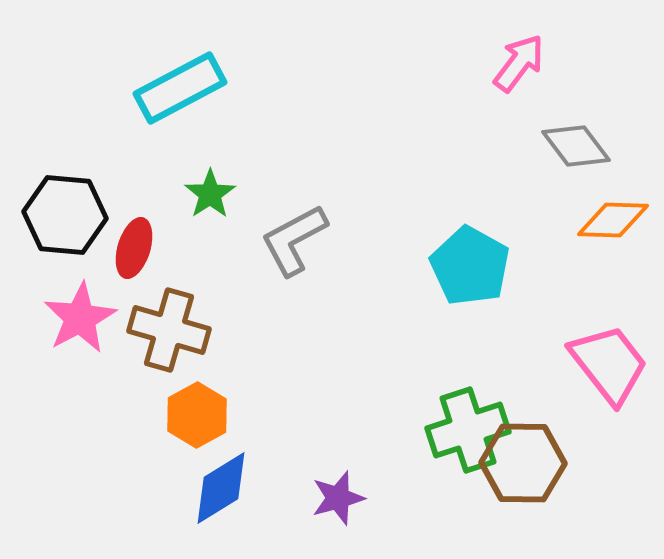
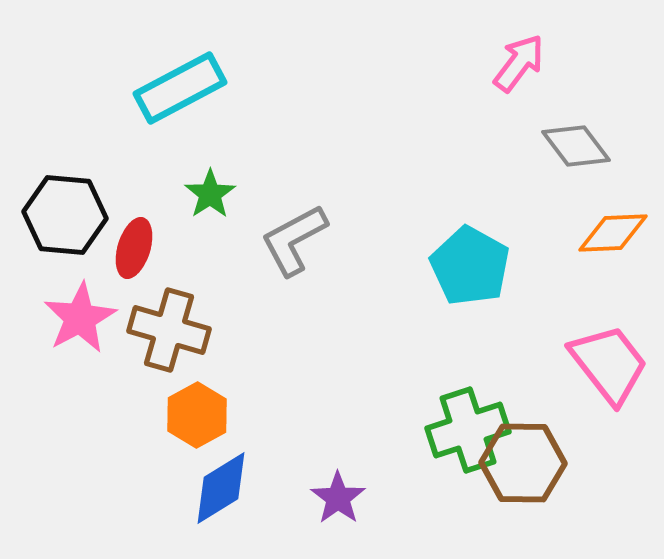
orange diamond: moved 13 px down; rotated 4 degrees counterclockwise
purple star: rotated 20 degrees counterclockwise
